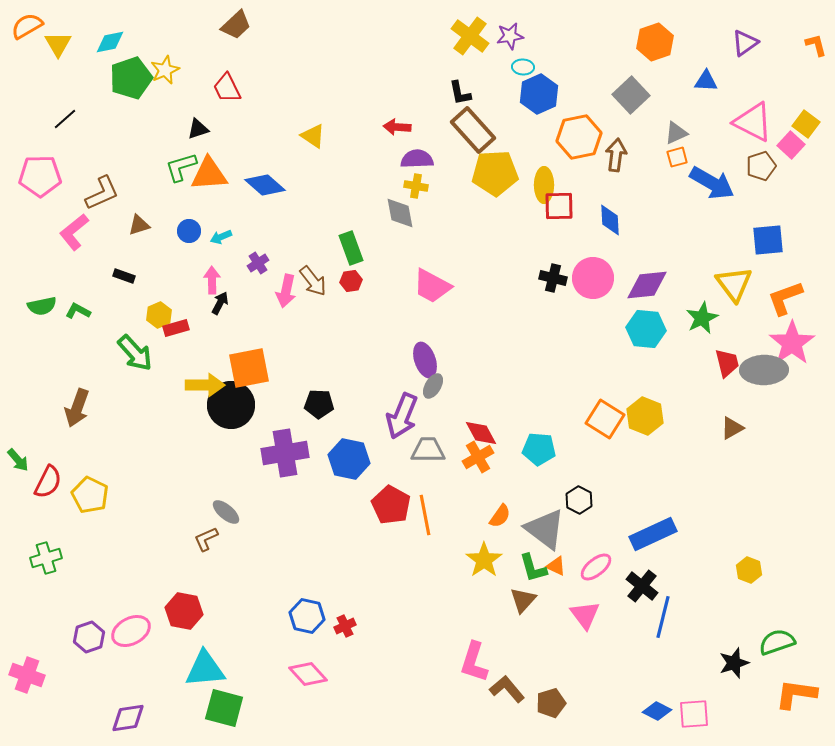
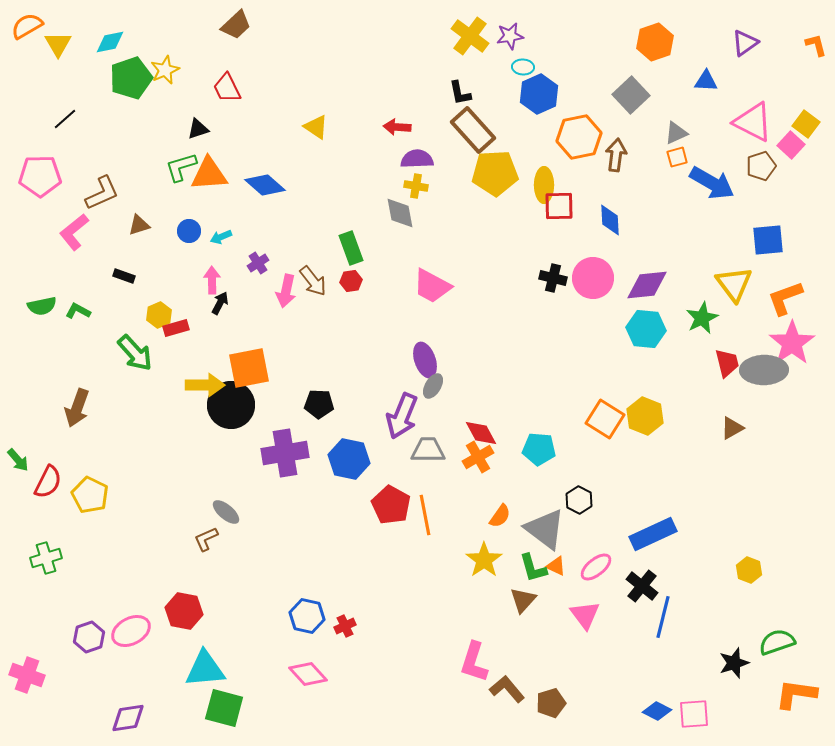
yellow triangle at (313, 136): moved 3 px right, 9 px up
